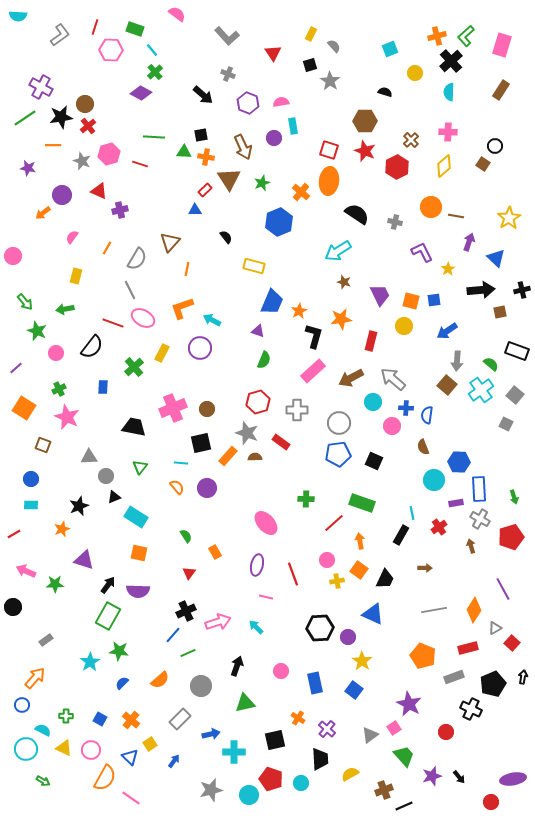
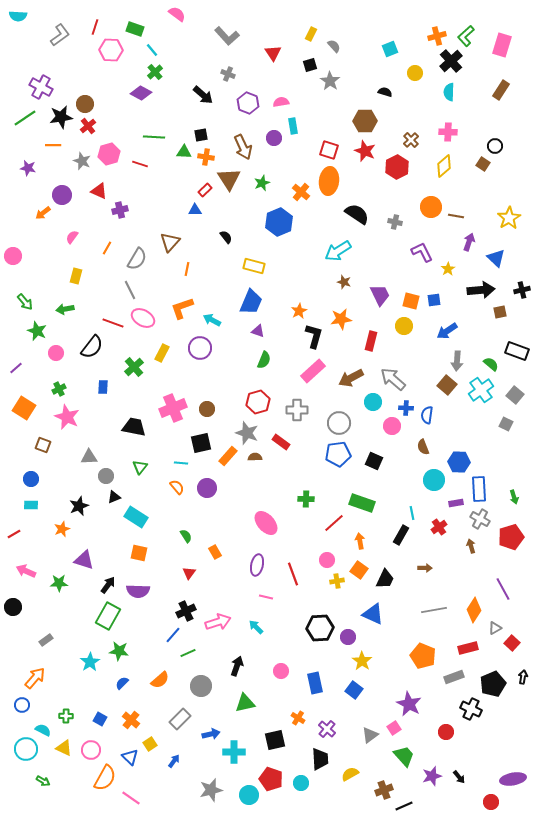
blue trapezoid at (272, 302): moved 21 px left
green star at (55, 584): moved 4 px right, 1 px up
